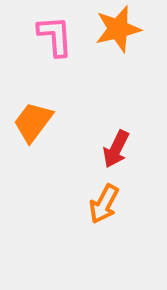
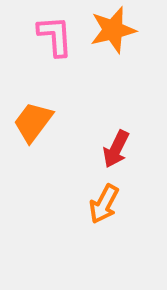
orange star: moved 5 px left, 1 px down
